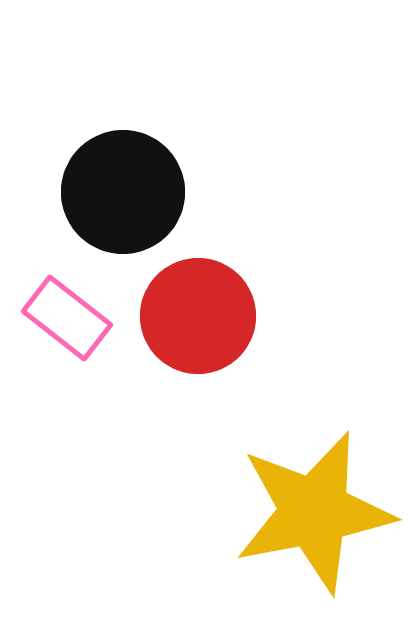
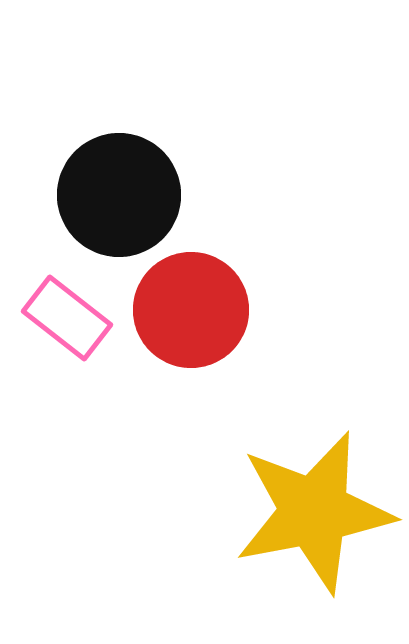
black circle: moved 4 px left, 3 px down
red circle: moved 7 px left, 6 px up
